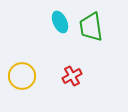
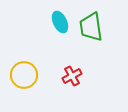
yellow circle: moved 2 px right, 1 px up
